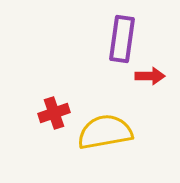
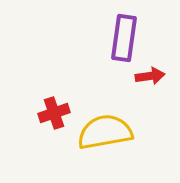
purple rectangle: moved 2 px right, 1 px up
red arrow: rotated 8 degrees counterclockwise
